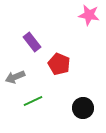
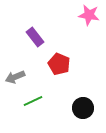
purple rectangle: moved 3 px right, 5 px up
